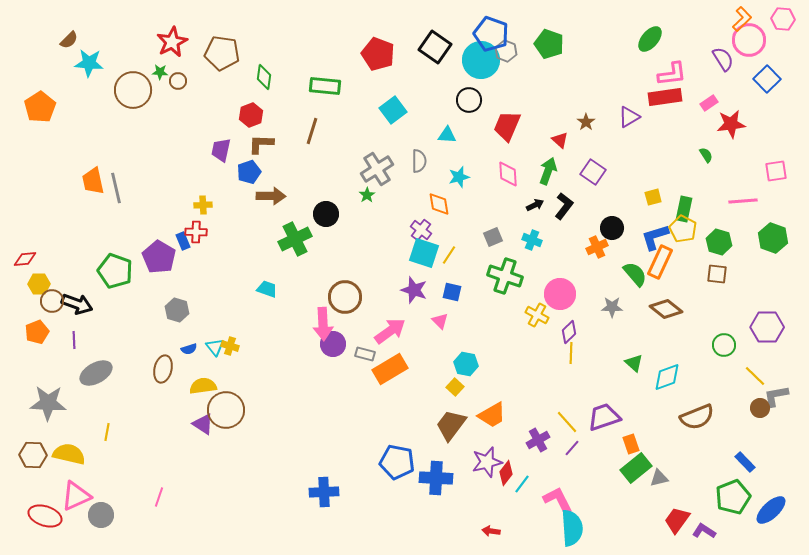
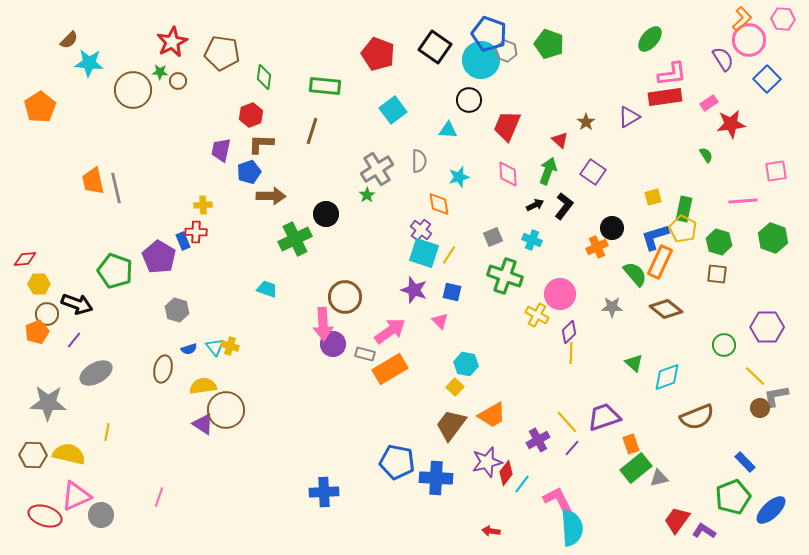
blue pentagon at (491, 34): moved 2 px left
cyan triangle at (447, 135): moved 1 px right, 5 px up
brown circle at (52, 301): moved 5 px left, 13 px down
purple line at (74, 340): rotated 42 degrees clockwise
